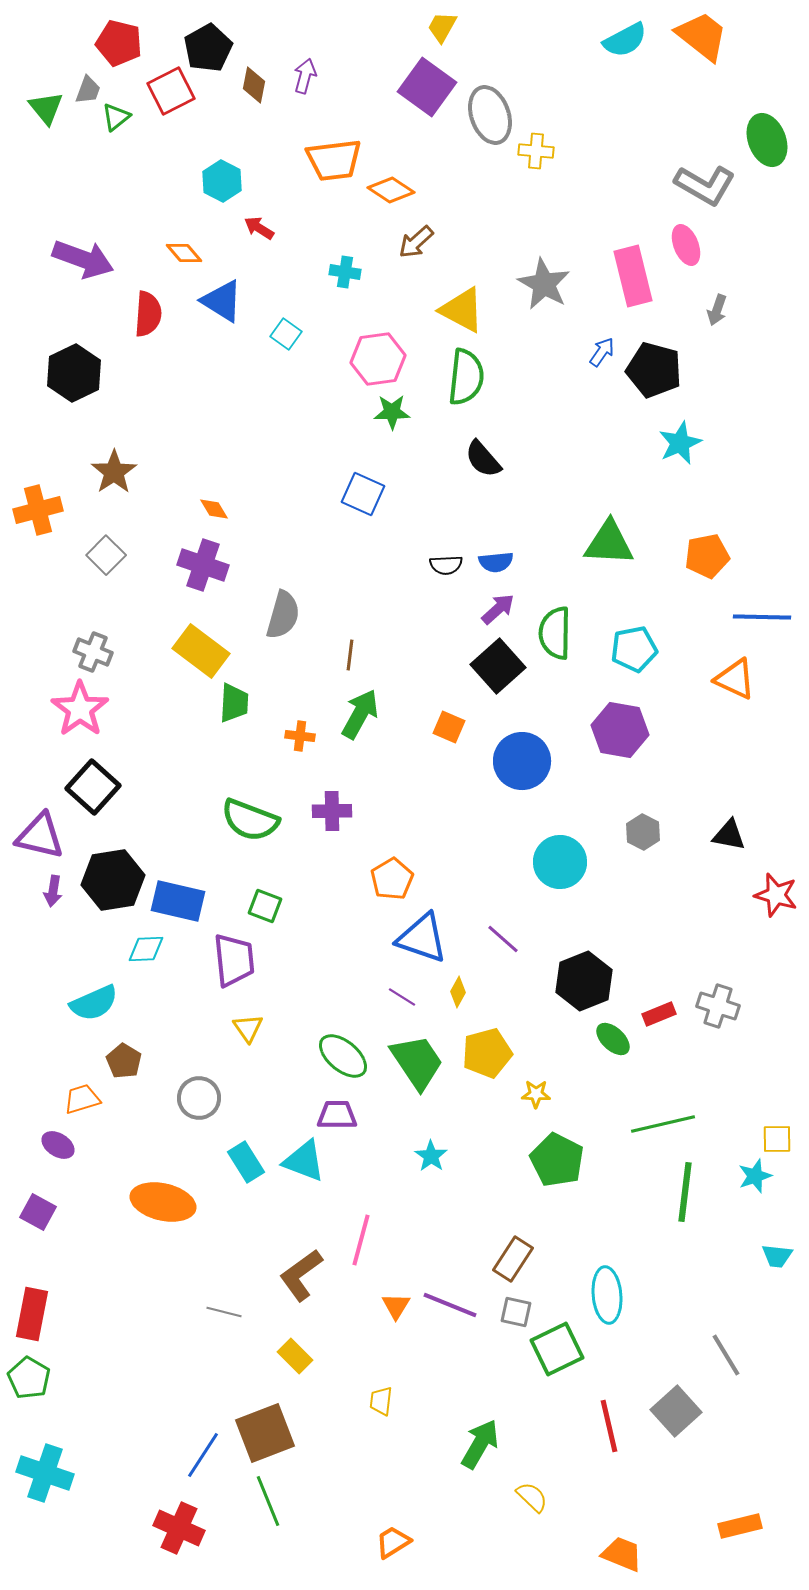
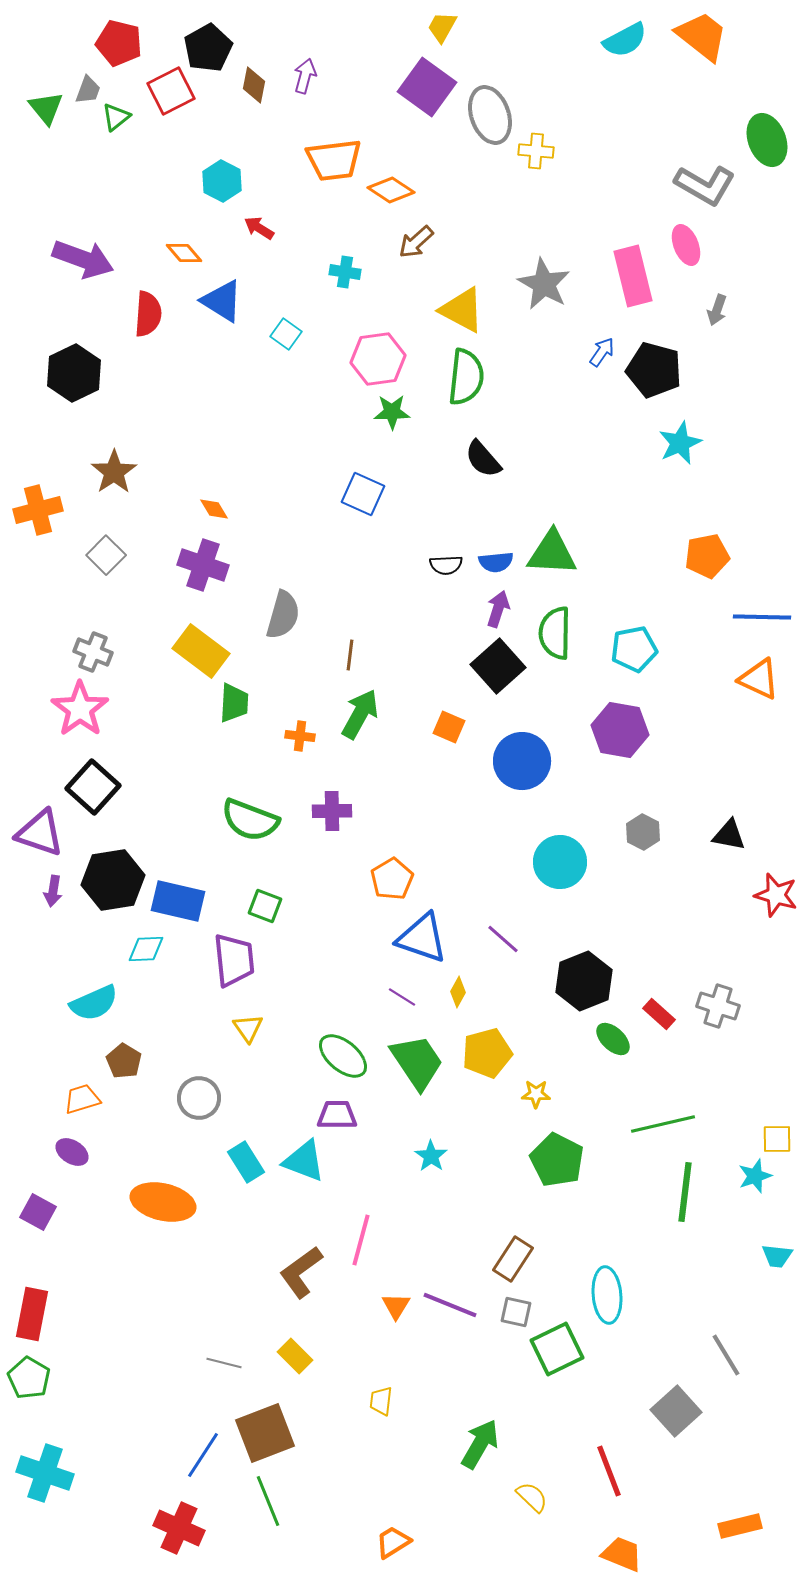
green triangle at (609, 543): moved 57 px left, 10 px down
purple arrow at (498, 609): rotated 30 degrees counterclockwise
orange triangle at (735, 679): moved 24 px right
purple triangle at (40, 836): moved 3 px up; rotated 6 degrees clockwise
red rectangle at (659, 1014): rotated 64 degrees clockwise
purple ellipse at (58, 1145): moved 14 px right, 7 px down
brown L-shape at (301, 1275): moved 3 px up
gray line at (224, 1312): moved 51 px down
red line at (609, 1426): moved 45 px down; rotated 8 degrees counterclockwise
